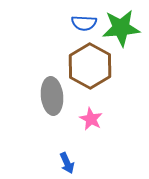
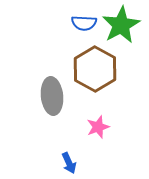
green star: moved 3 px up; rotated 24 degrees counterclockwise
brown hexagon: moved 5 px right, 3 px down
pink star: moved 7 px right, 8 px down; rotated 25 degrees clockwise
blue arrow: moved 2 px right
